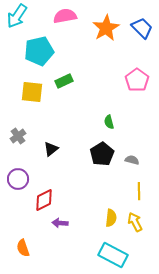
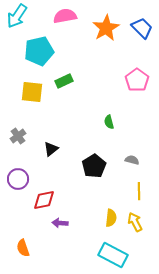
black pentagon: moved 8 px left, 12 px down
red diamond: rotated 15 degrees clockwise
